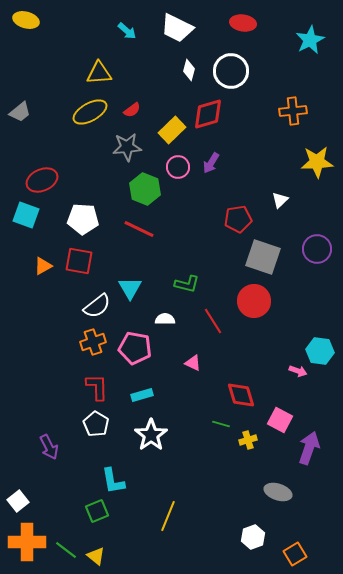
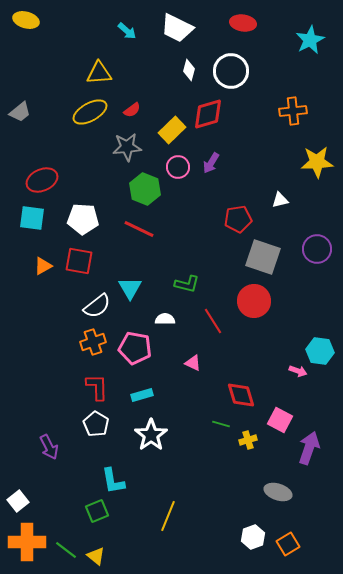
white triangle at (280, 200): rotated 30 degrees clockwise
cyan square at (26, 215): moved 6 px right, 3 px down; rotated 12 degrees counterclockwise
orange square at (295, 554): moved 7 px left, 10 px up
